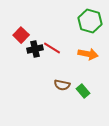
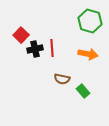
red line: rotated 54 degrees clockwise
brown semicircle: moved 6 px up
